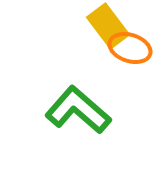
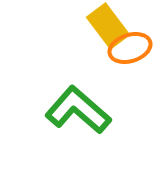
orange ellipse: rotated 36 degrees counterclockwise
